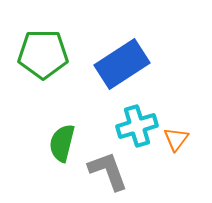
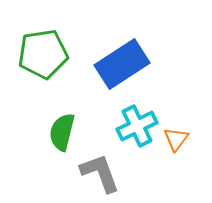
green pentagon: rotated 9 degrees counterclockwise
cyan cross: rotated 9 degrees counterclockwise
green semicircle: moved 11 px up
gray L-shape: moved 8 px left, 2 px down
